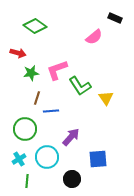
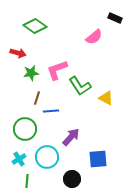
yellow triangle: rotated 28 degrees counterclockwise
